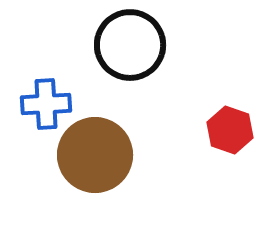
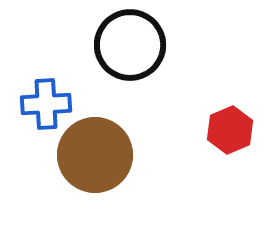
red hexagon: rotated 18 degrees clockwise
